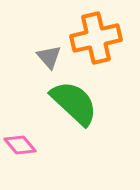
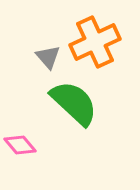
orange cross: moved 1 px left, 4 px down; rotated 12 degrees counterclockwise
gray triangle: moved 1 px left
